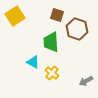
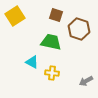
brown square: moved 1 px left
brown hexagon: moved 2 px right
green trapezoid: rotated 105 degrees clockwise
cyan triangle: moved 1 px left
yellow cross: rotated 32 degrees counterclockwise
